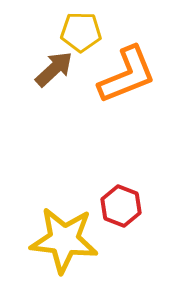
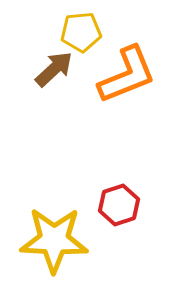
yellow pentagon: rotated 6 degrees counterclockwise
red hexagon: moved 2 px left, 1 px up; rotated 21 degrees clockwise
yellow star: moved 10 px left; rotated 4 degrees counterclockwise
